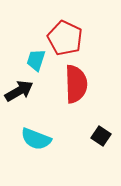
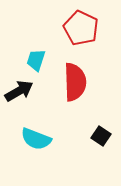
red pentagon: moved 16 px right, 10 px up
red semicircle: moved 1 px left, 2 px up
